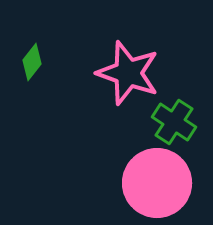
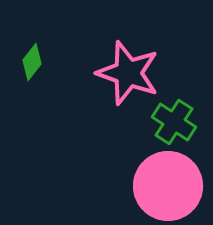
pink circle: moved 11 px right, 3 px down
